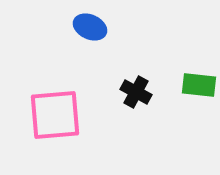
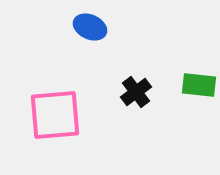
black cross: rotated 24 degrees clockwise
